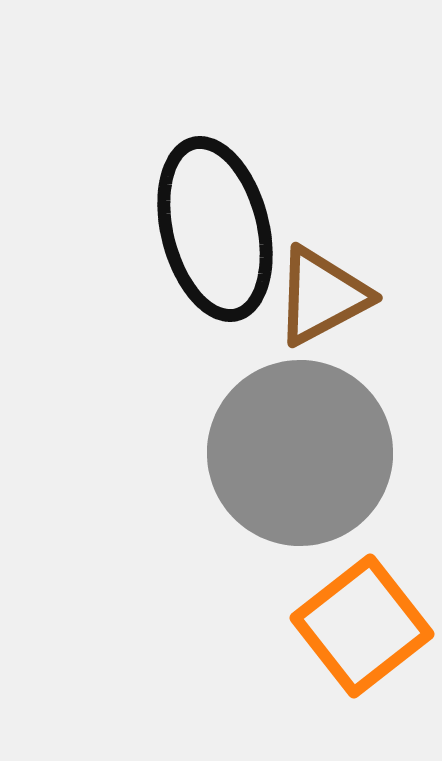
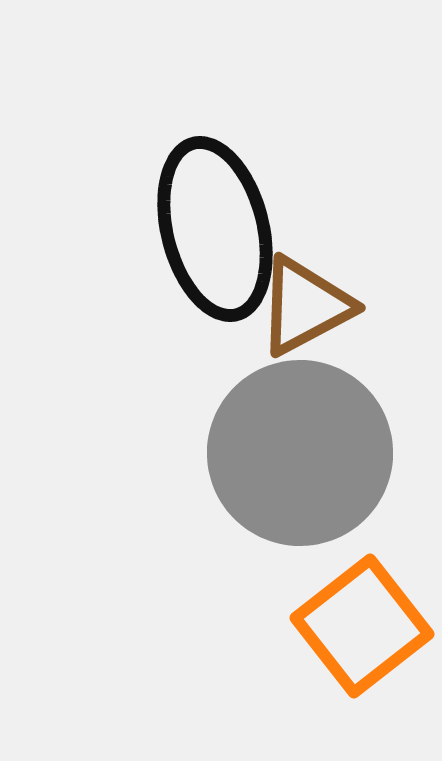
brown triangle: moved 17 px left, 10 px down
